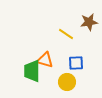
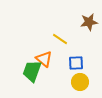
yellow line: moved 6 px left, 5 px down
orange triangle: moved 1 px left, 1 px up; rotated 24 degrees clockwise
green trapezoid: rotated 20 degrees clockwise
yellow circle: moved 13 px right
